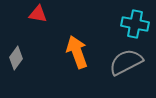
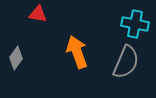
gray semicircle: rotated 140 degrees clockwise
